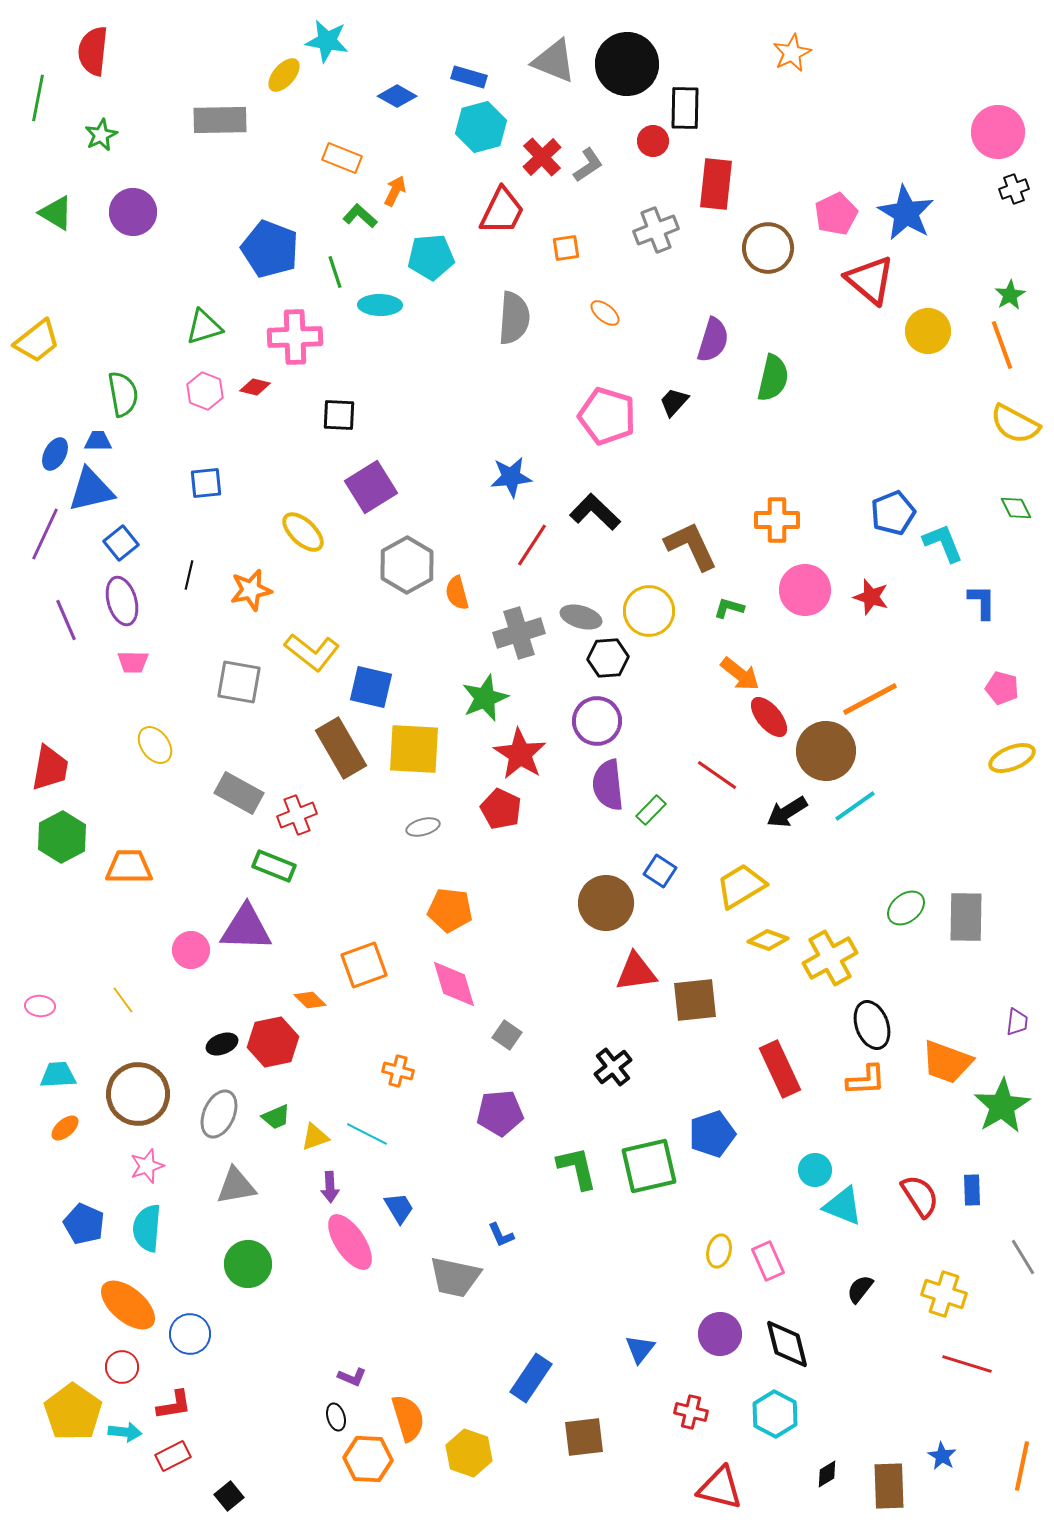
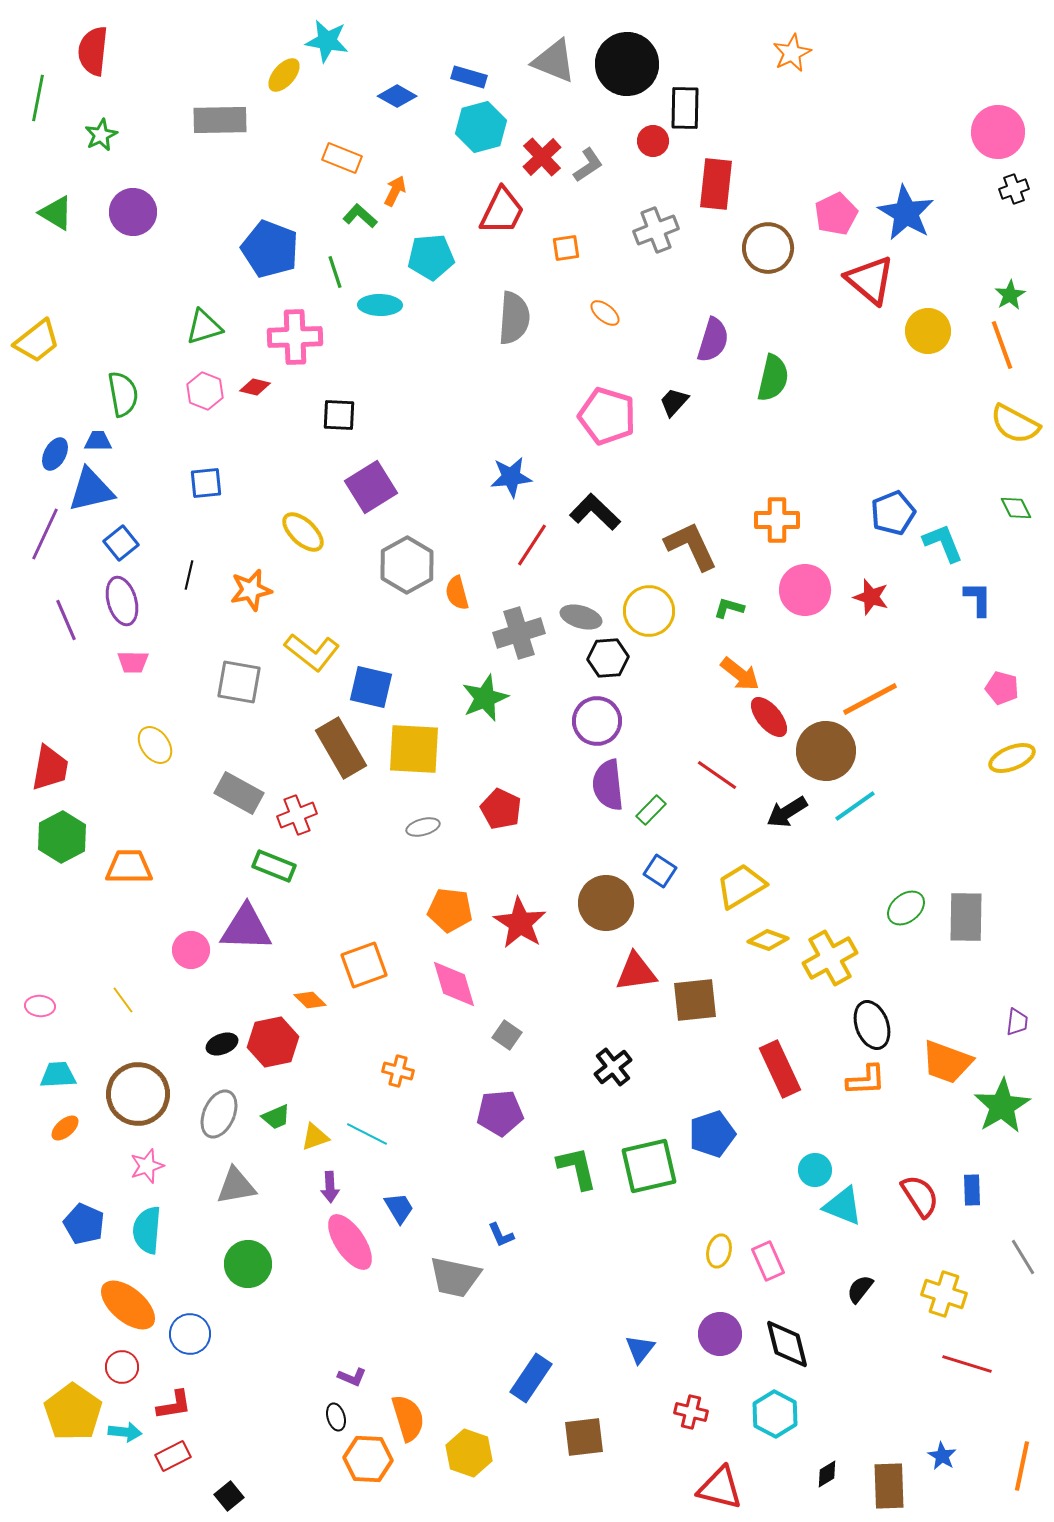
blue L-shape at (982, 602): moved 4 px left, 3 px up
red star at (520, 754): moved 169 px down
cyan semicircle at (147, 1228): moved 2 px down
